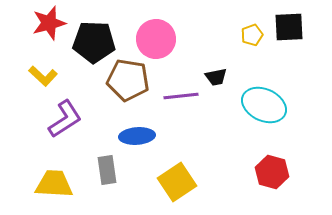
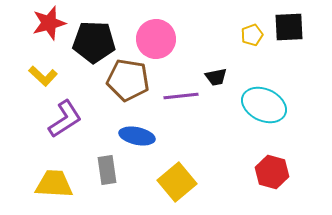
blue ellipse: rotated 16 degrees clockwise
yellow square: rotated 6 degrees counterclockwise
